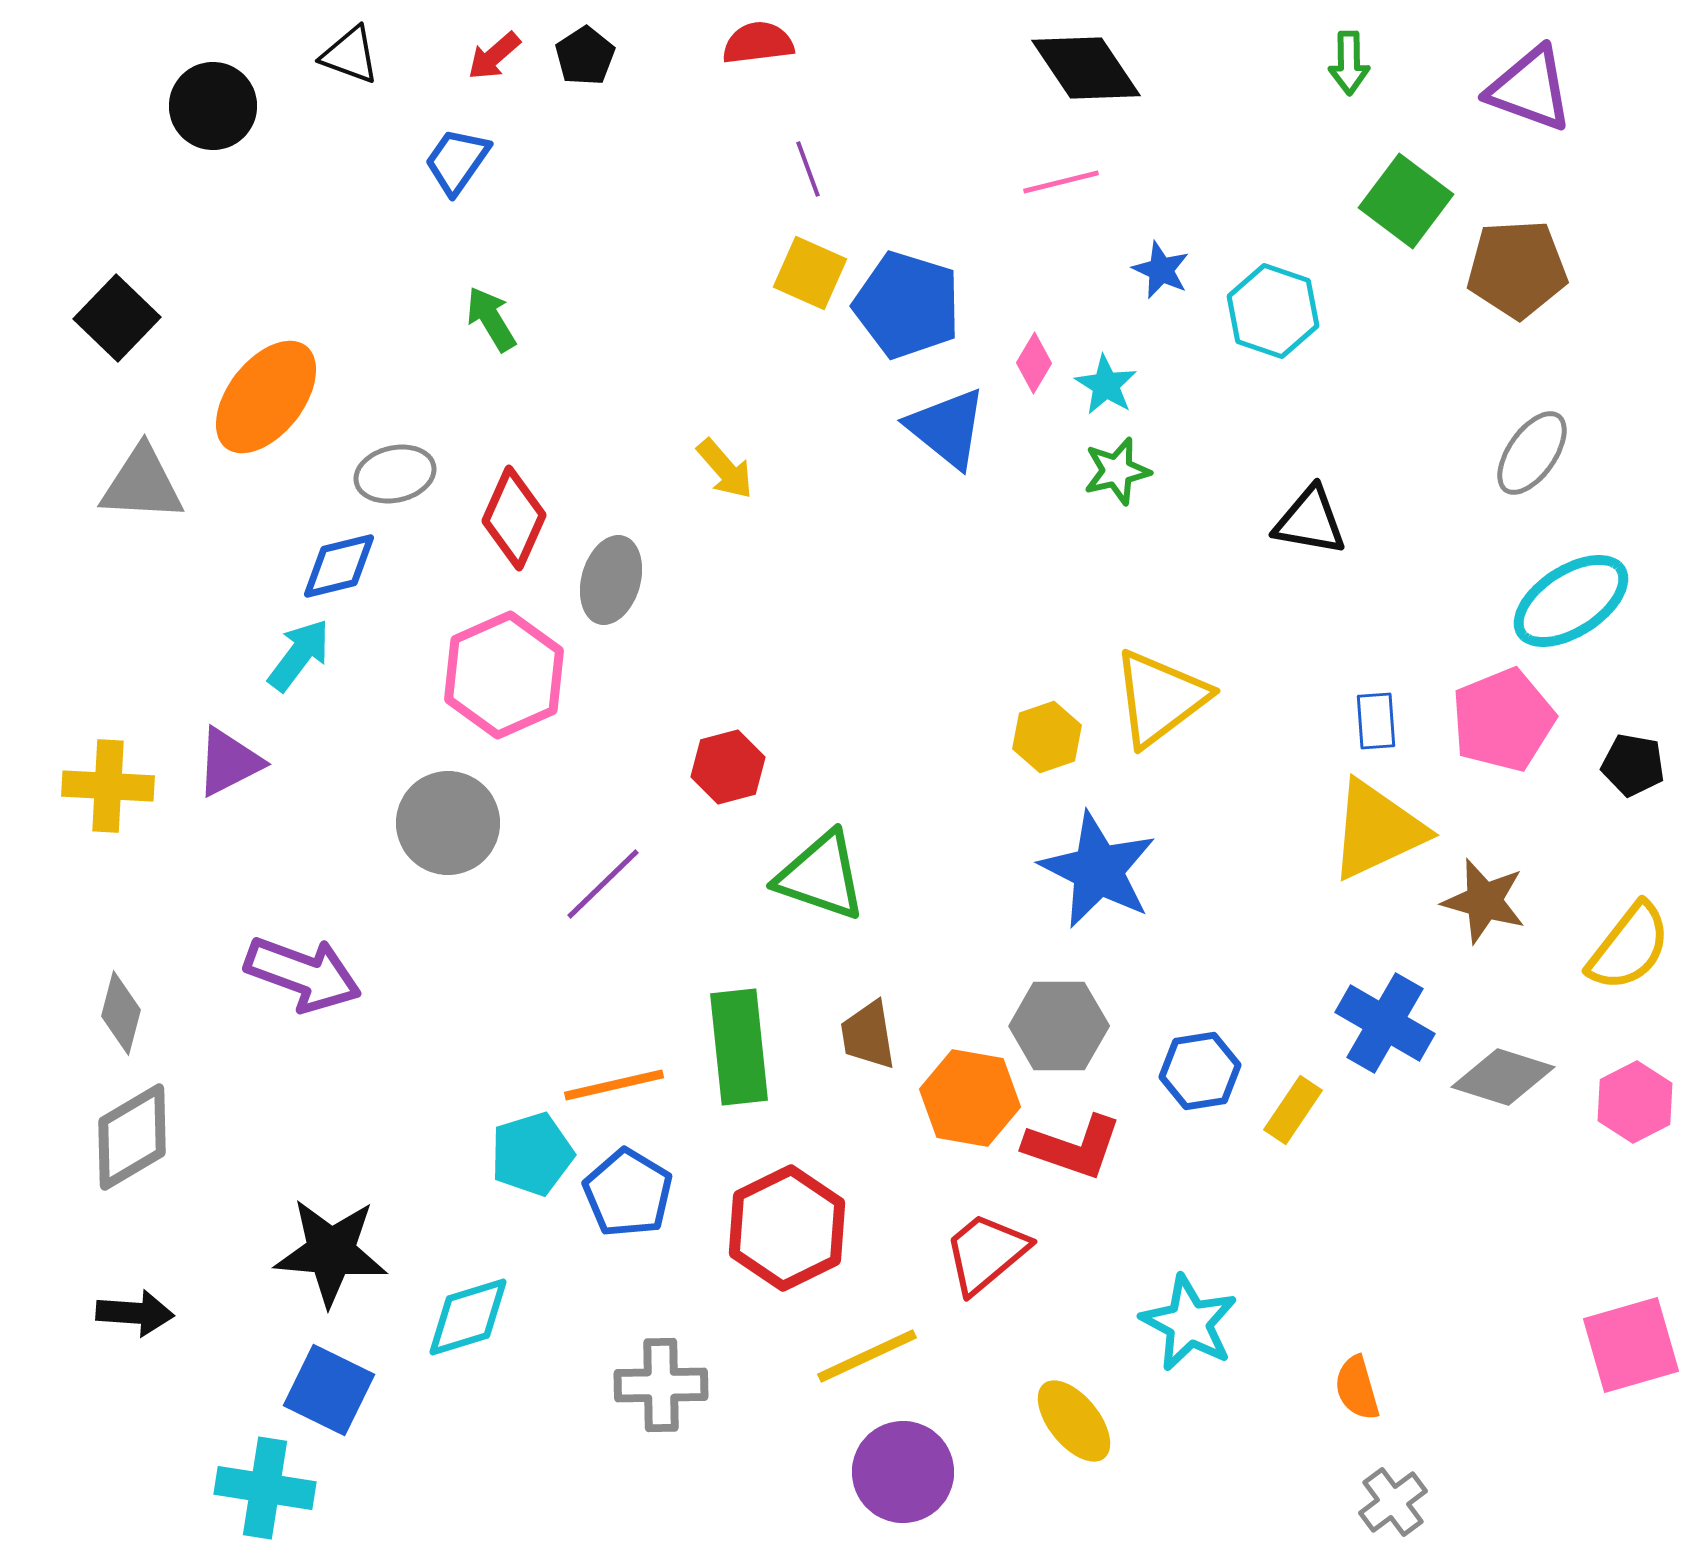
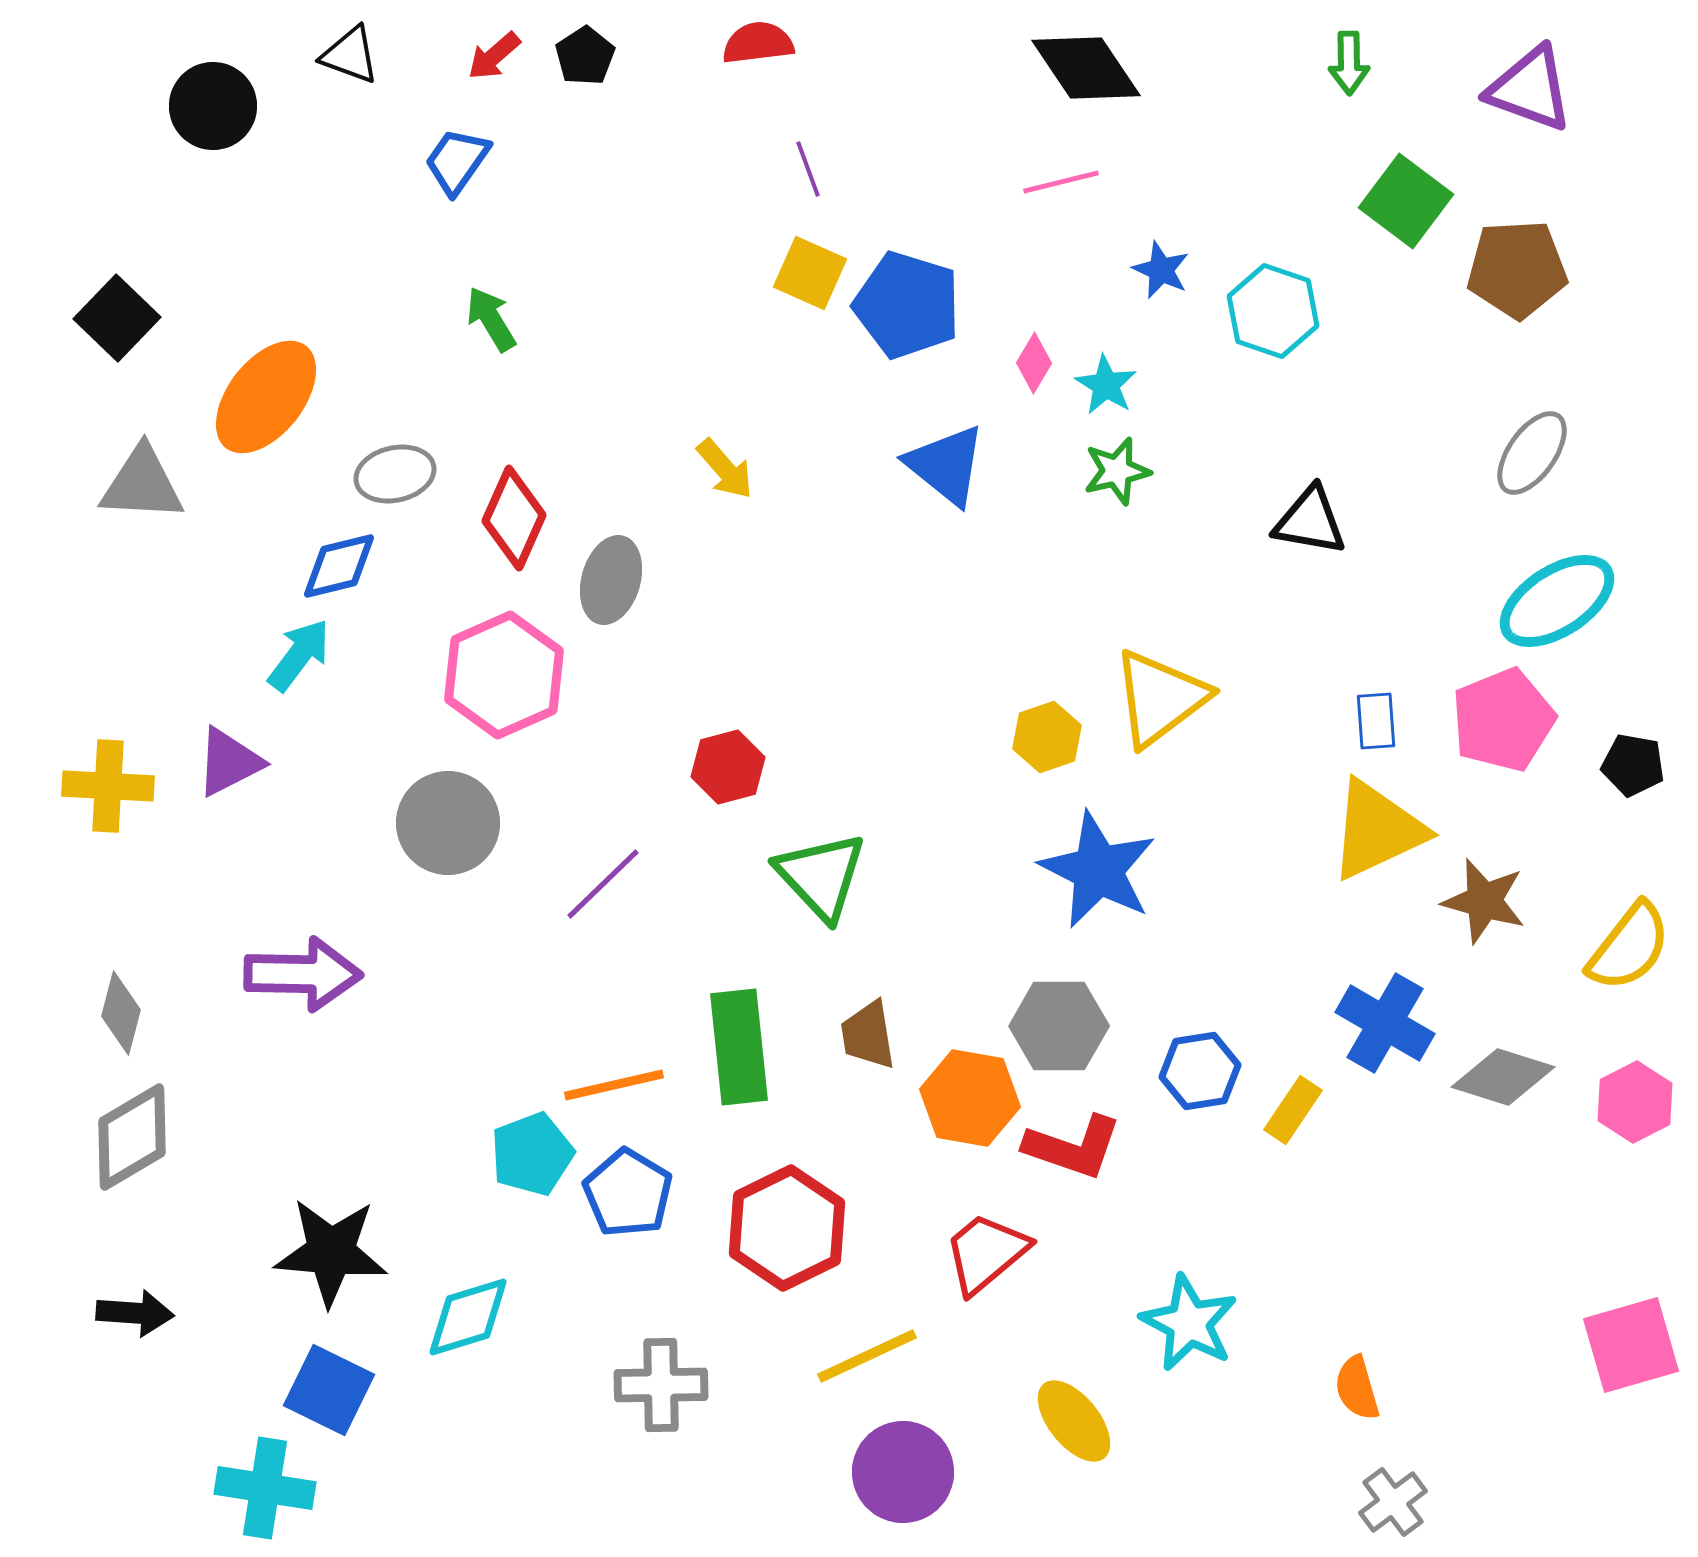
blue triangle at (947, 428): moved 1 px left, 37 px down
cyan ellipse at (1571, 601): moved 14 px left
green triangle at (821, 876): rotated 28 degrees clockwise
purple arrow at (303, 974): rotated 19 degrees counterclockwise
cyan pentagon at (532, 1154): rotated 4 degrees counterclockwise
